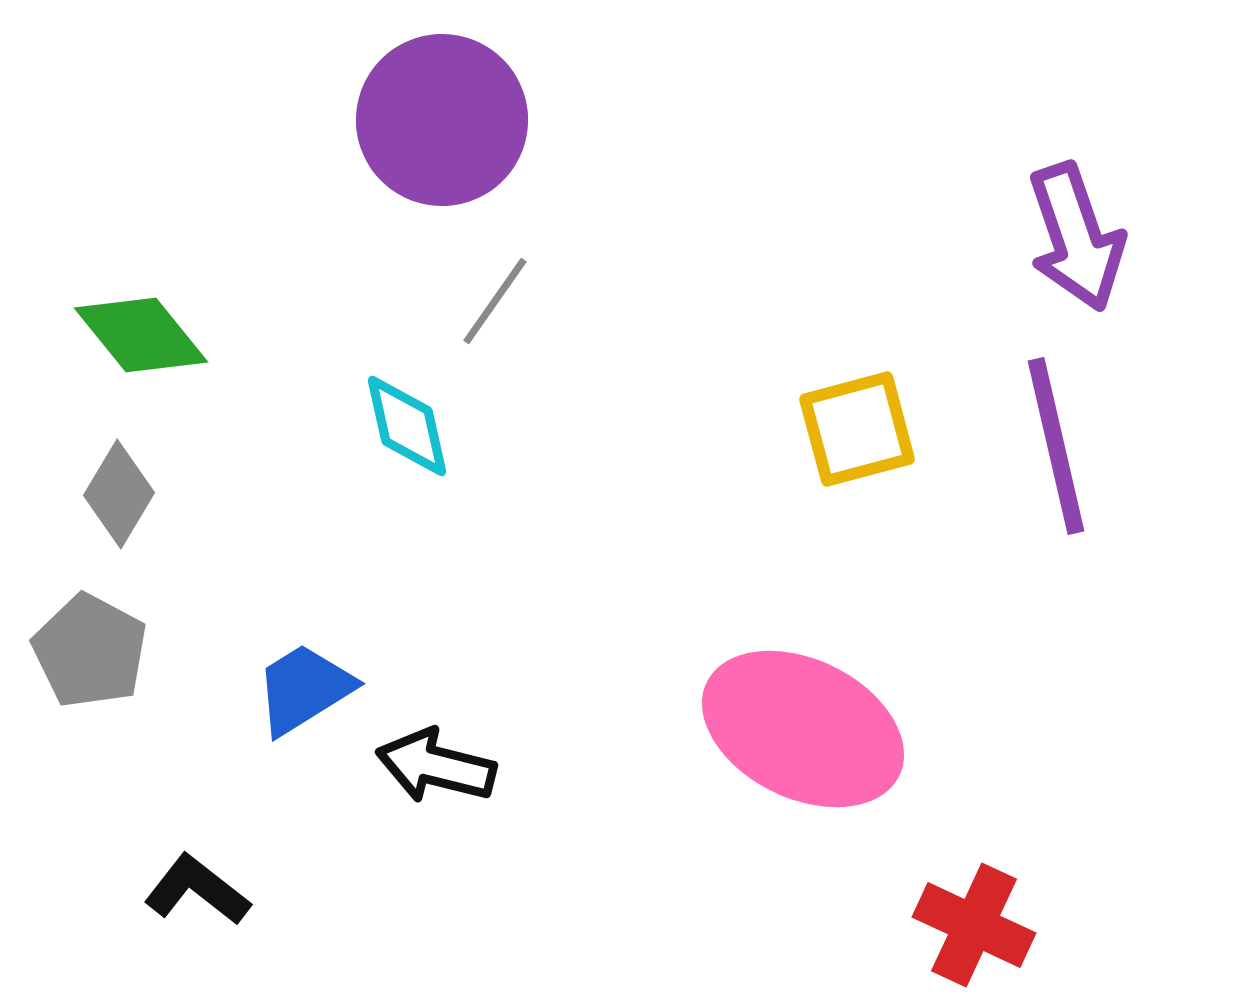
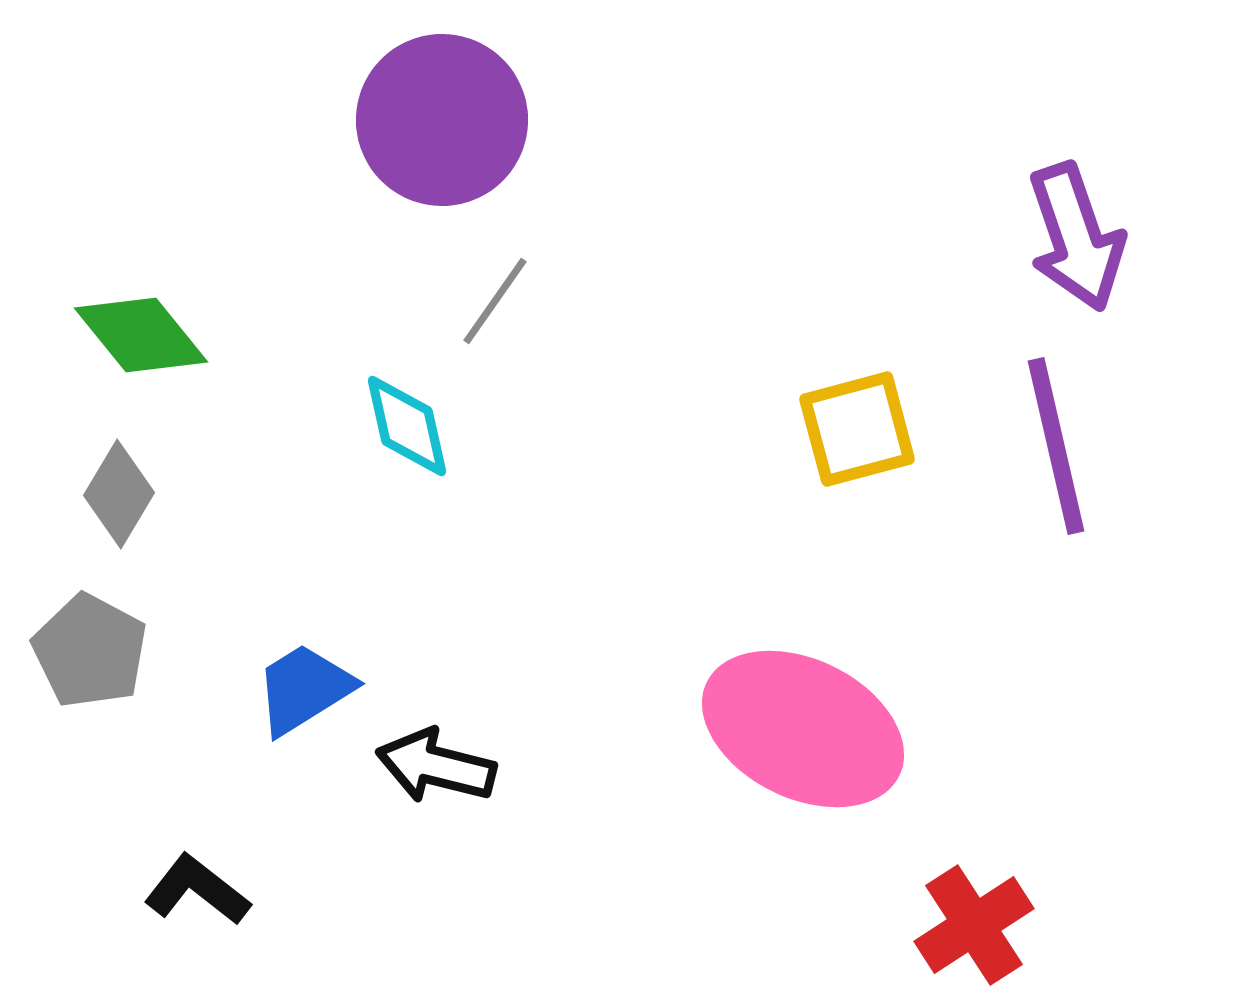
red cross: rotated 32 degrees clockwise
